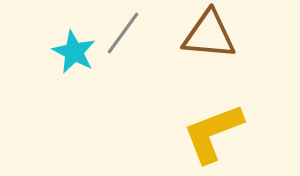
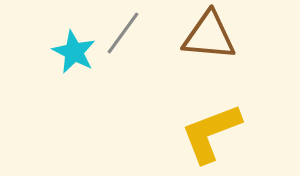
brown triangle: moved 1 px down
yellow L-shape: moved 2 px left
